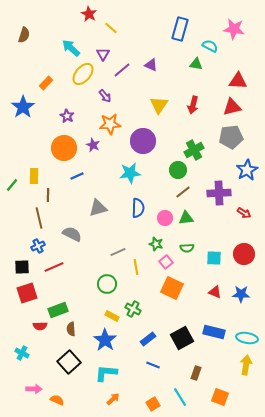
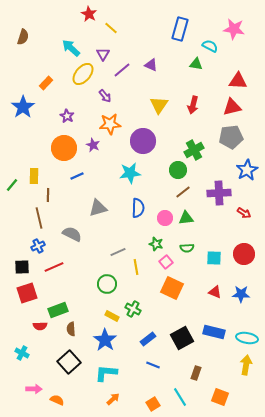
brown semicircle at (24, 35): moved 1 px left, 2 px down
